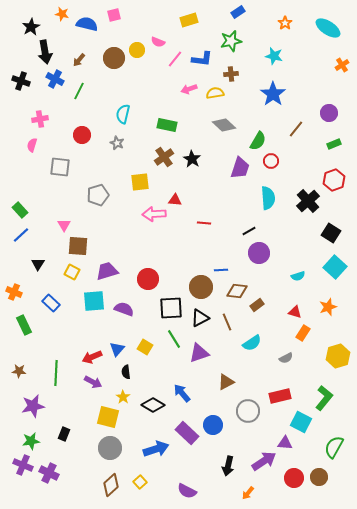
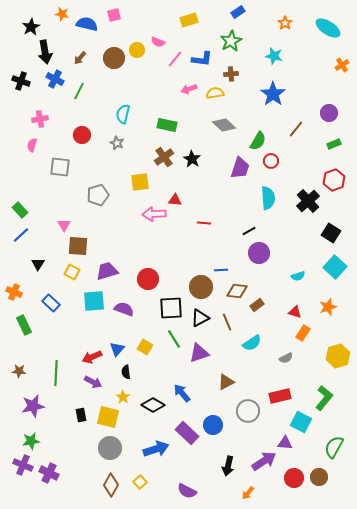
green star at (231, 41): rotated 15 degrees counterclockwise
brown arrow at (79, 60): moved 1 px right, 2 px up
black rectangle at (64, 434): moved 17 px right, 19 px up; rotated 32 degrees counterclockwise
brown diamond at (111, 485): rotated 20 degrees counterclockwise
